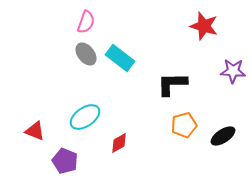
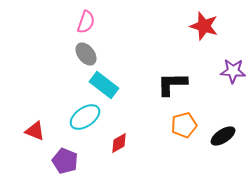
cyan rectangle: moved 16 px left, 27 px down
